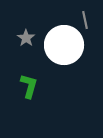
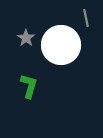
gray line: moved 1 px right, 2 px up
white circle: moved 3 px left
